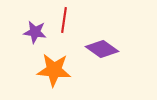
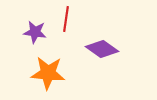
red line: moved 2 px right, 1 px up
orange star: moved 6 px left, 3 px down
